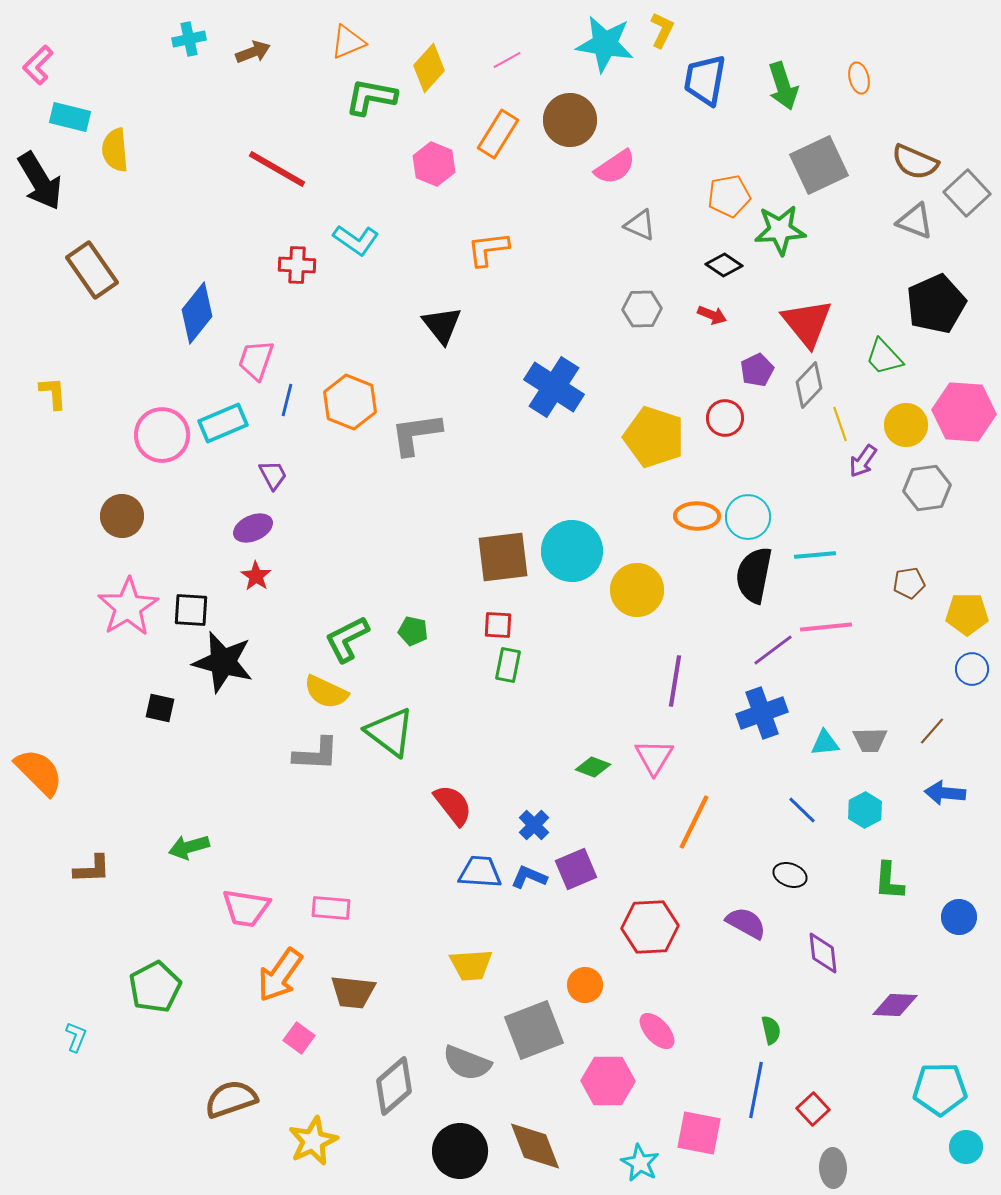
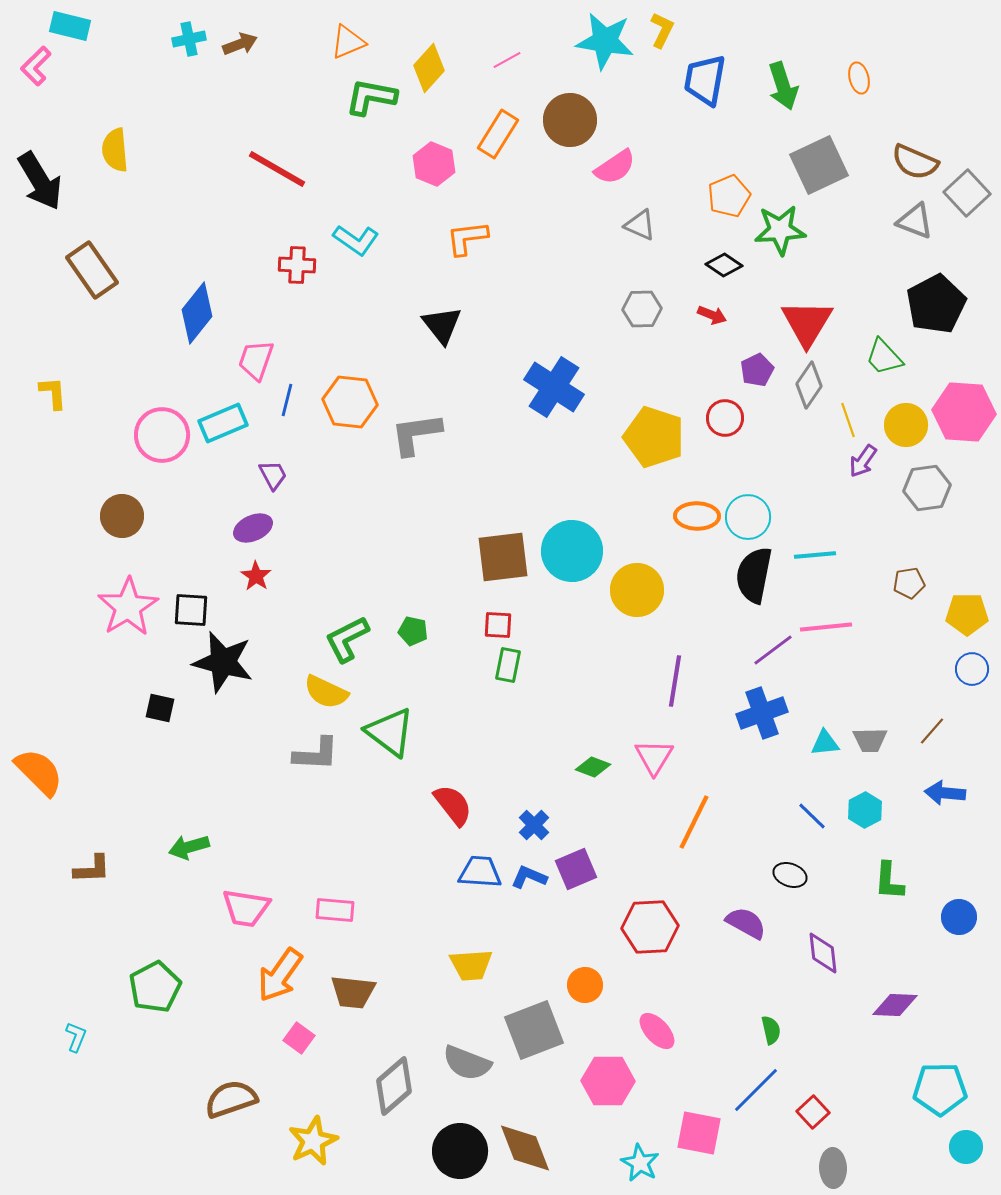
cyan star at (605, 44): moved 3 px up
brown arrow at (253, 52): moved 13 px left, 8 px up
pink L-shape at (38, 65): moved 2 px left, 1 px down
cyan rectangle at (70, 117): moved 91 px up
orange pentagon at (729, 196): rotated 12 degrees counterclockwise
orange L-shape at (488, 249): moved 21 px left, 11 px up
black pentagon at (936, 304): rotated 4 degrees counterclockwise
red triangle at (807, 323): rotated 10 degrees clockwise
gray diamond at (809, 385): rotated 9 degrees counterclockwise
orange hexagon at (350, 402): rotated 16 degrees counterclockwise
yellow line at (840, 424): moved 8 px right, 4 px up
blue line at (802, 810): moved 10 px right, 6 px down
pink rectangle at (331, 908): moved 4 px right, 2 px down
blue line at (756, 1090): rotated 34 degrees clockwise
red square at (813, 1109): moved 3 px down
brown diamond at (535, 1146): moved 10 px left, 2 px down
